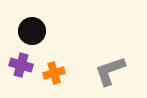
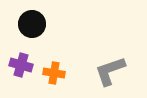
black circle: moved 7 px up
orange cross: rotated 25 degrees clockwise
